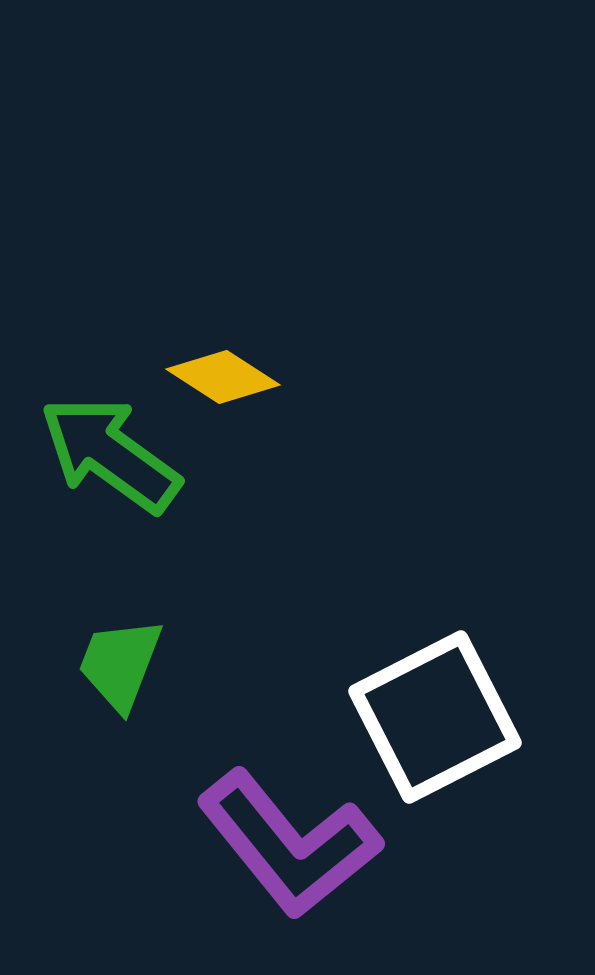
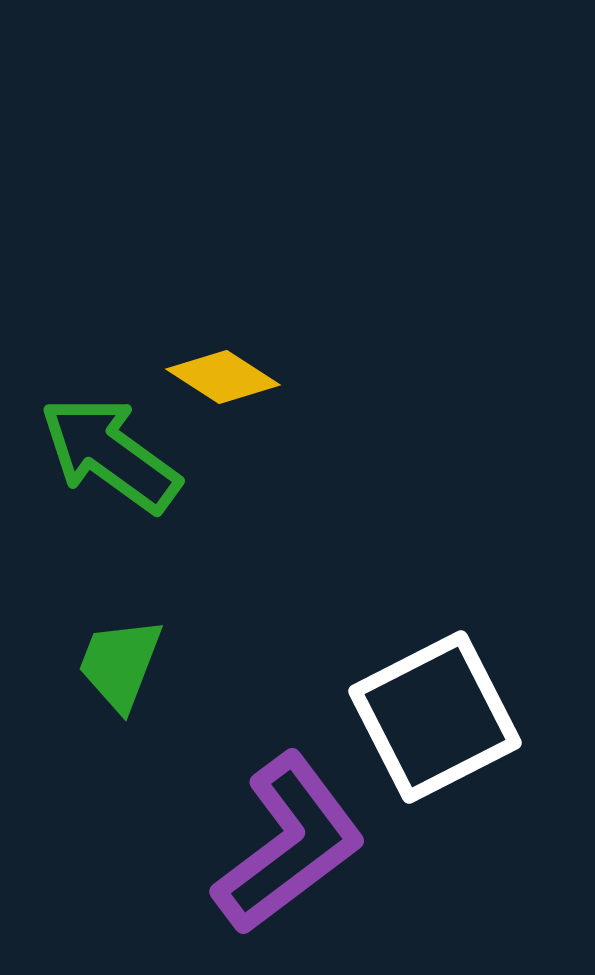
purple L-shape: rotated 88 degrees counterclockwise
